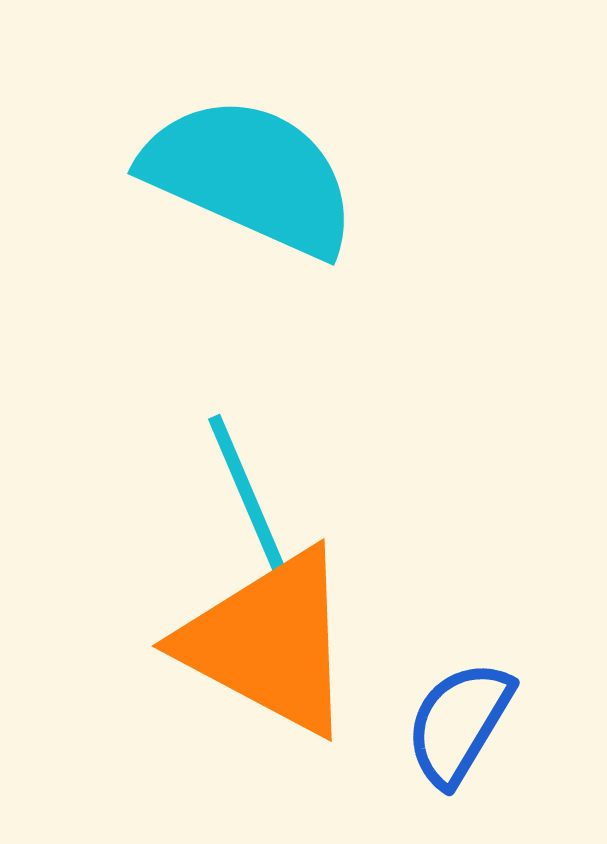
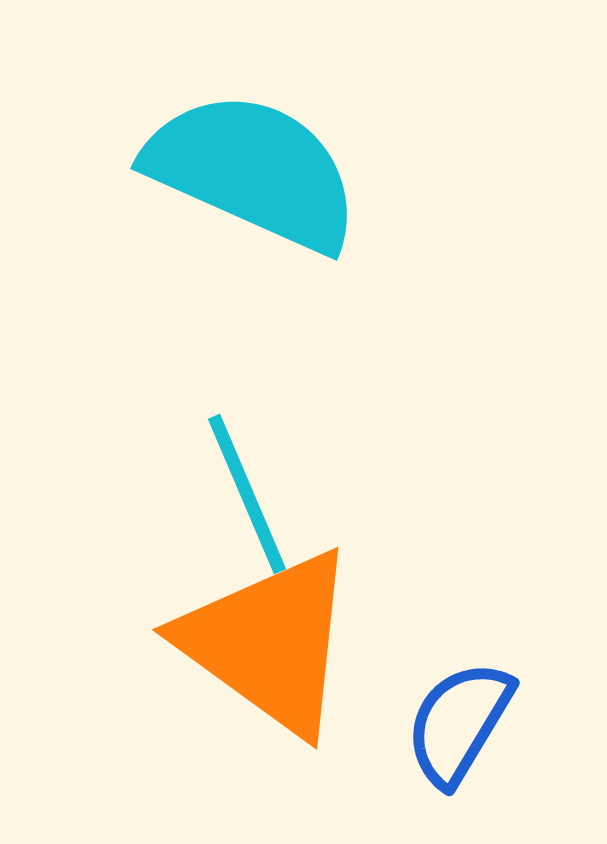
cyan semicircle: moved 3 px right, 5 px up
orange triangle: rotated 8 degrees clockwise
